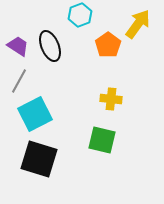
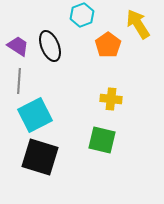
cyan hexagon: moved 2 px right
yellow arrow: rotated 68 degrees counterclockwise
gray line: rotated 25 degrees counterclockwise
cyan square: moved 1 px down
black square: moved 1 px right, 2 px up
